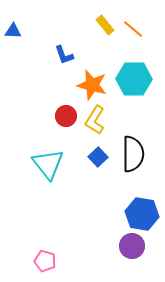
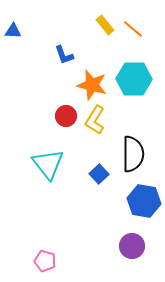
blue square: moved 1 px right, 17 px down
blue hexagon: moved 2 px right, 13 px up
